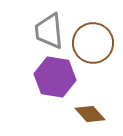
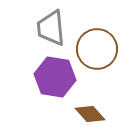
gray trapezoid: moved 2 px right, 3 px up
brown circle: moved 4 px right, 6 px down
